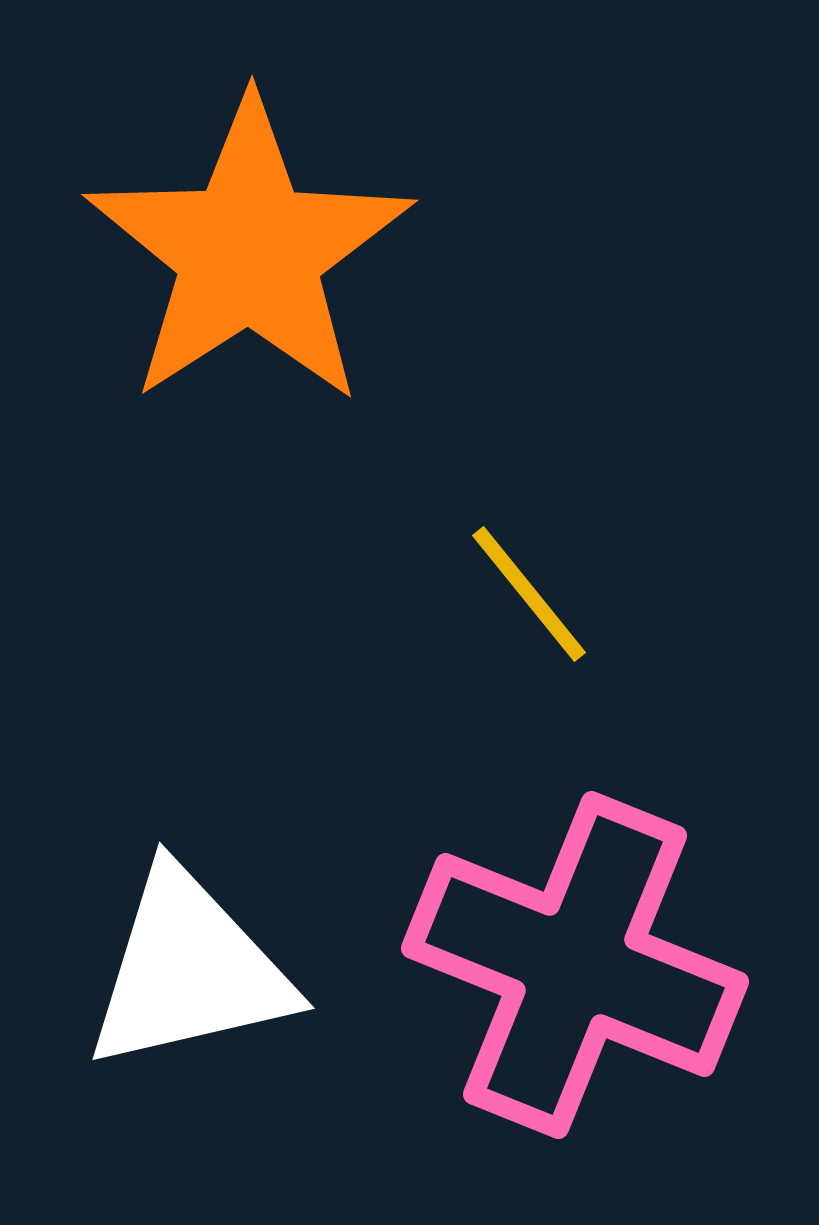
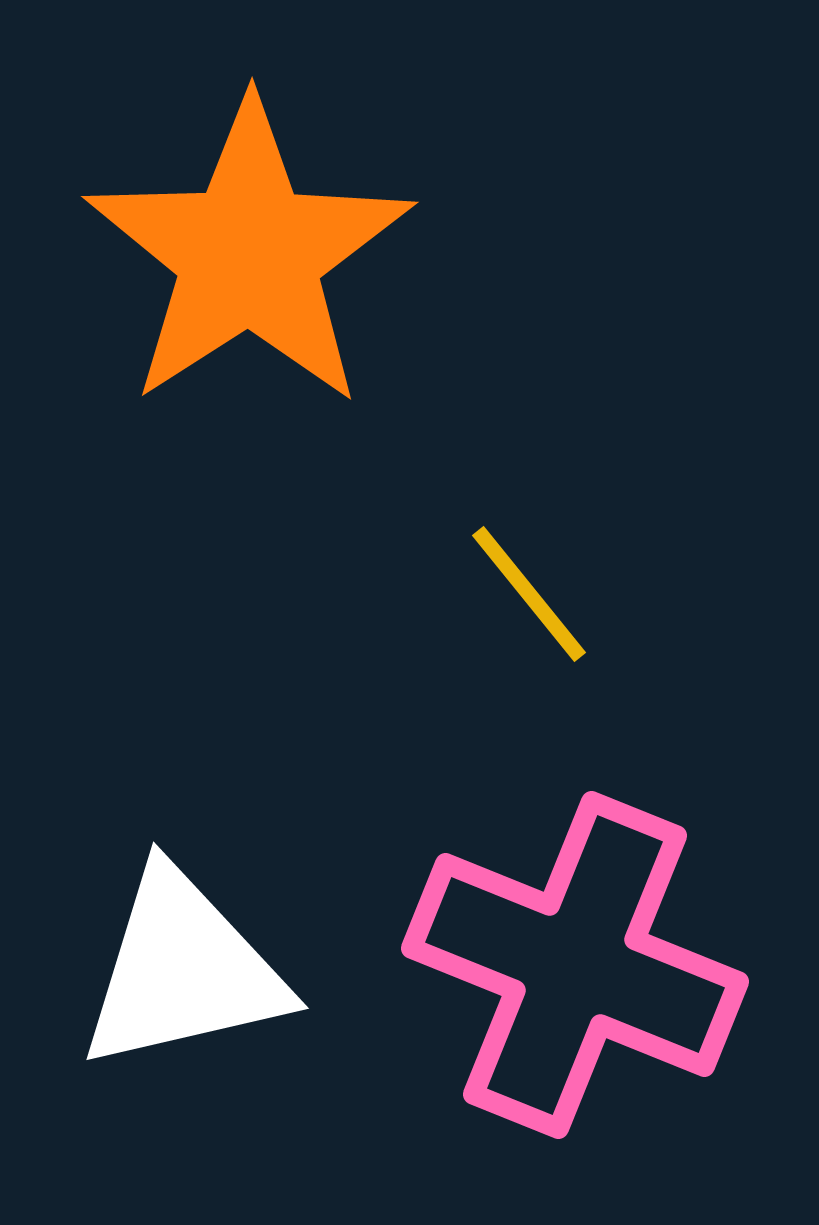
orange star: moved 2 px down
white triangle: moved 6 px left
